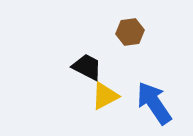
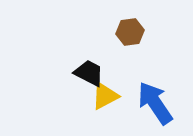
black trapezoid: moved 2 px right, 6 px down
blue arrow: moved 1 px right
